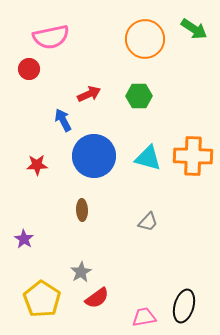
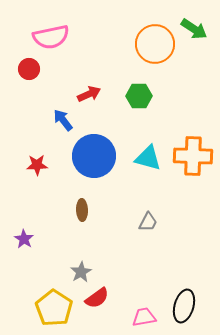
orange circle: moved 10 px right, 5 px down
blue arrow: rotated 10 degrees counterclockwise
gray trapezoid: rotated 15 degrees counterclockwise
yellow pentagon: moved 12 px right, 9 px down
